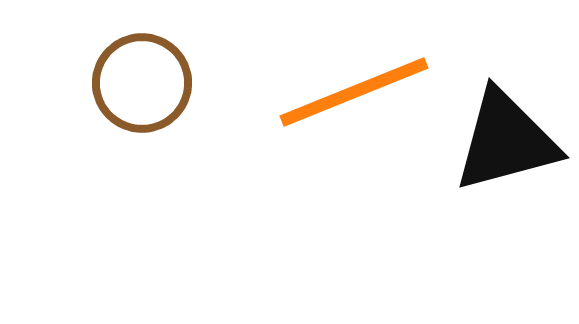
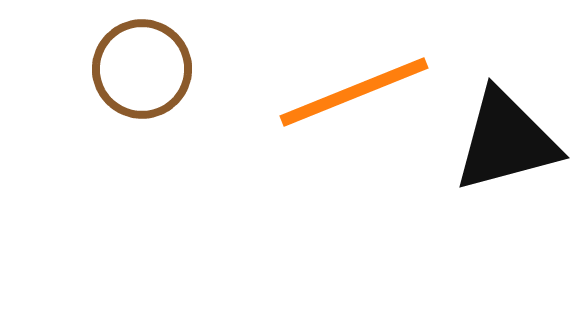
brown circle: moved 14 px up
